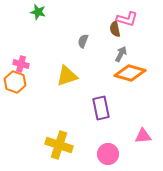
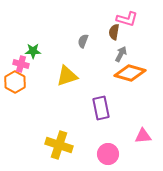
green star: moved 5 px left, 39 px down; rotated 14 degrees counterclockwise
brown semicircle: moved 1 px left, 3 px down; rotated 21 degrees clockwise
orange hexagon: rotated 10 degrees clockwise
